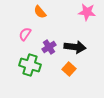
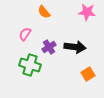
orange semicircle: moved 4 px right
orange square: moved 19 px right, 5 px down; rotated 16 degrees clockwise
